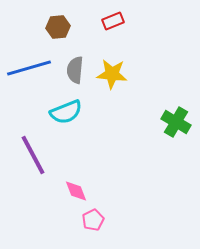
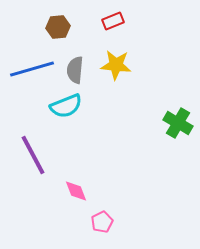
blue line: moved 3 px right, 1 px down
yellow star: moved 4 px right, 9 px up
cyan semicircle: moved 6 px up
green cross: moved 2 px right, 1 px down
pink pentagon: moved 9 px right, 2 px down
